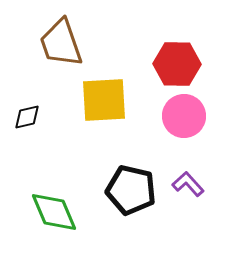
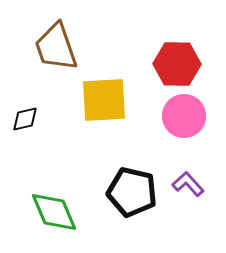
brown trapezoid: moved 5 px left, 4 px down
black diamond: moved 2 px left, 2 px down
black pentagon: moved 1 px right, 2 px down
